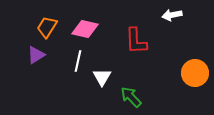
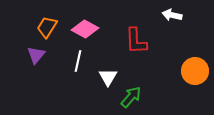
white arrow: rotated 24 degrees clockwise
pink diamond: rotated 16 degrees clockwise
purple triangle: rotated 18 degrees counterclockwise
orange circle: moved 2 px up
white triangle: moved 6 px right
green arrow: rotated 85 degrees clockwise
